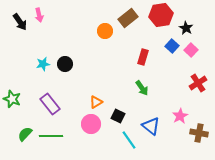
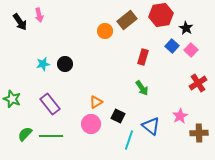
brown rectangle: moved 1 px left, 2 px down
brown cross: rotated 12 degrees counterclockwise
cyan line: rotated 54 degrees clockwise
